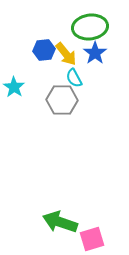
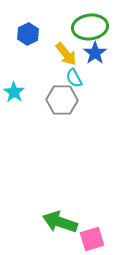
blue hexagon: moved 16 px left, 16 px up; rotated 20 degrees counterclockwise
cyan star: moved 5 px down
